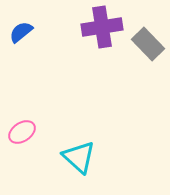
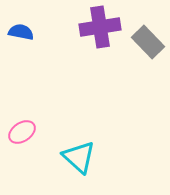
purple cross: moved 2 px left
blue semicircle: rotated 50 degrees clockwise
gray rectangle: moved 2 px up
